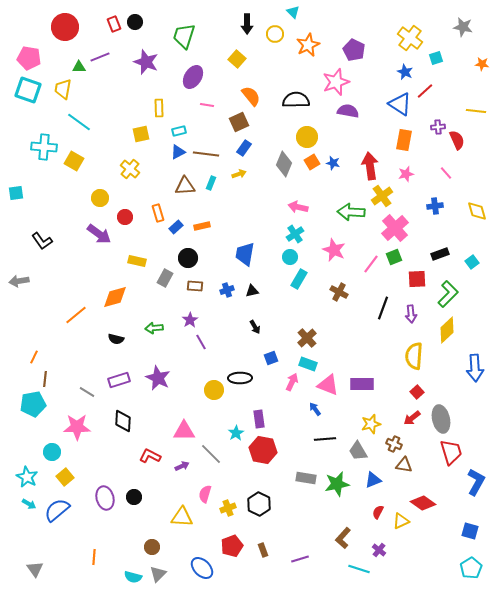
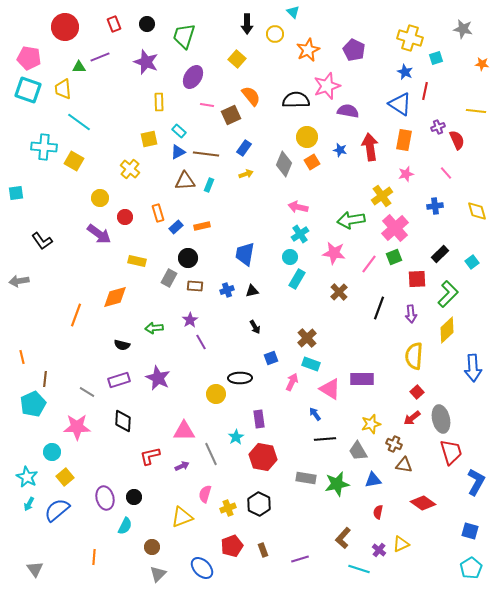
black circle at (135, 22): moved 12 px right, 2 px down
gray star at (463, 27): moved 2 px down
yellow cross at (410, 38): rotated 20 degrees counterclockwise
orange star at (308, 45): moved 5 px down
pink star at (336, 82): moved 9 px left, 4 px down
yellow trapezoid at (63, 89): rotated 15 degrees counterclockwise
red line at (425, 91): rotated 36 degrees counterclockwise
yellow rectangle at (159, 108): moved 6 px up
brown square at (239, 122): moved 8 px left, 7 px up
purple cross at (438, 127): rotated 16 degrees counterclockwise
cyan rectangle at (179, 131): rotated 56 degrees clockwise
yellow square at (141, 134): moved 8 px right, 5 px down
blue star at (333, 163): moved 7 px right, 13 px up
red arrow at (370, 166): moved 19 px up
yellow arrow at (239, 174): moved 7 px right
cyan rectangle at (211, 183): moved 2 px left, 2 px down
brown triangle at (185, 186): moved 5 px up
green arrow at (351, 212): moved 8 px down; rotated 12 degrees counterclockwise
cyan cross at (295, 234): moved 5 px right
pink star at (334, 250): moved 3 px down; rotated 15 degrees counterclockwise
black rectangle at (440, 254): rotated 24 degrees counterclockwise
pink line at (371, 264): moved 2 px left
gray rectangle at (165, 278): moved 4 px right
cyan rectangle at (299, 279): moved 2 px left
brown cross at (339, 292): rotated 18 degrees clockwise
black line at (383, 308): moved 4 px left
orange line at (76, 315): rotated 30 degrees counterclockwise
black semicircle at (116, 339): moved 6 px right, 6 px down
orange line at (34, 357): moved 12 px left; rotated 40 degrees counterclockwise
cyan rectangle at (308, 364): moved 3 px right
blue arrow at (475, 368): moved 2 px left
purple rectangle at (362, 384): moved 5 px up
pink triangle at (328, 385): moved 2 px right, 4 px down; rotated 10 degrees clockwise
yellow circle at (214, 390): moved 2 px right, 4 px down
cyan pentagon at (33, 404): rotated 15 degrees counterclockwise
blue arrow at (315, 409): moved 5 px down
cyan star at (236, 433): moved 4 px down
red hexagon at (263, 450): moved 7 px down
gray line at (211, 454): rotated 20 degrees clockwise
red L-shape at (150, 456): rotated 40 degrees counterclockwise
blue triangle at (373, 480): rotated 12 degrees clockwise
cyan arrow at (29, 504): rotated 88 degrees clockwise
red semicircle at (378, 512): rotated 16 degrees counterclockwise
yellow triangle at (182, 517): rotated 25 degrees counterclockwise
yellow triangle at (401, 521): moved 23 px down
cyan semicircle at (133, 577): moved 8 px left, 51 px up; rotated 78 degrees counterclockwise
